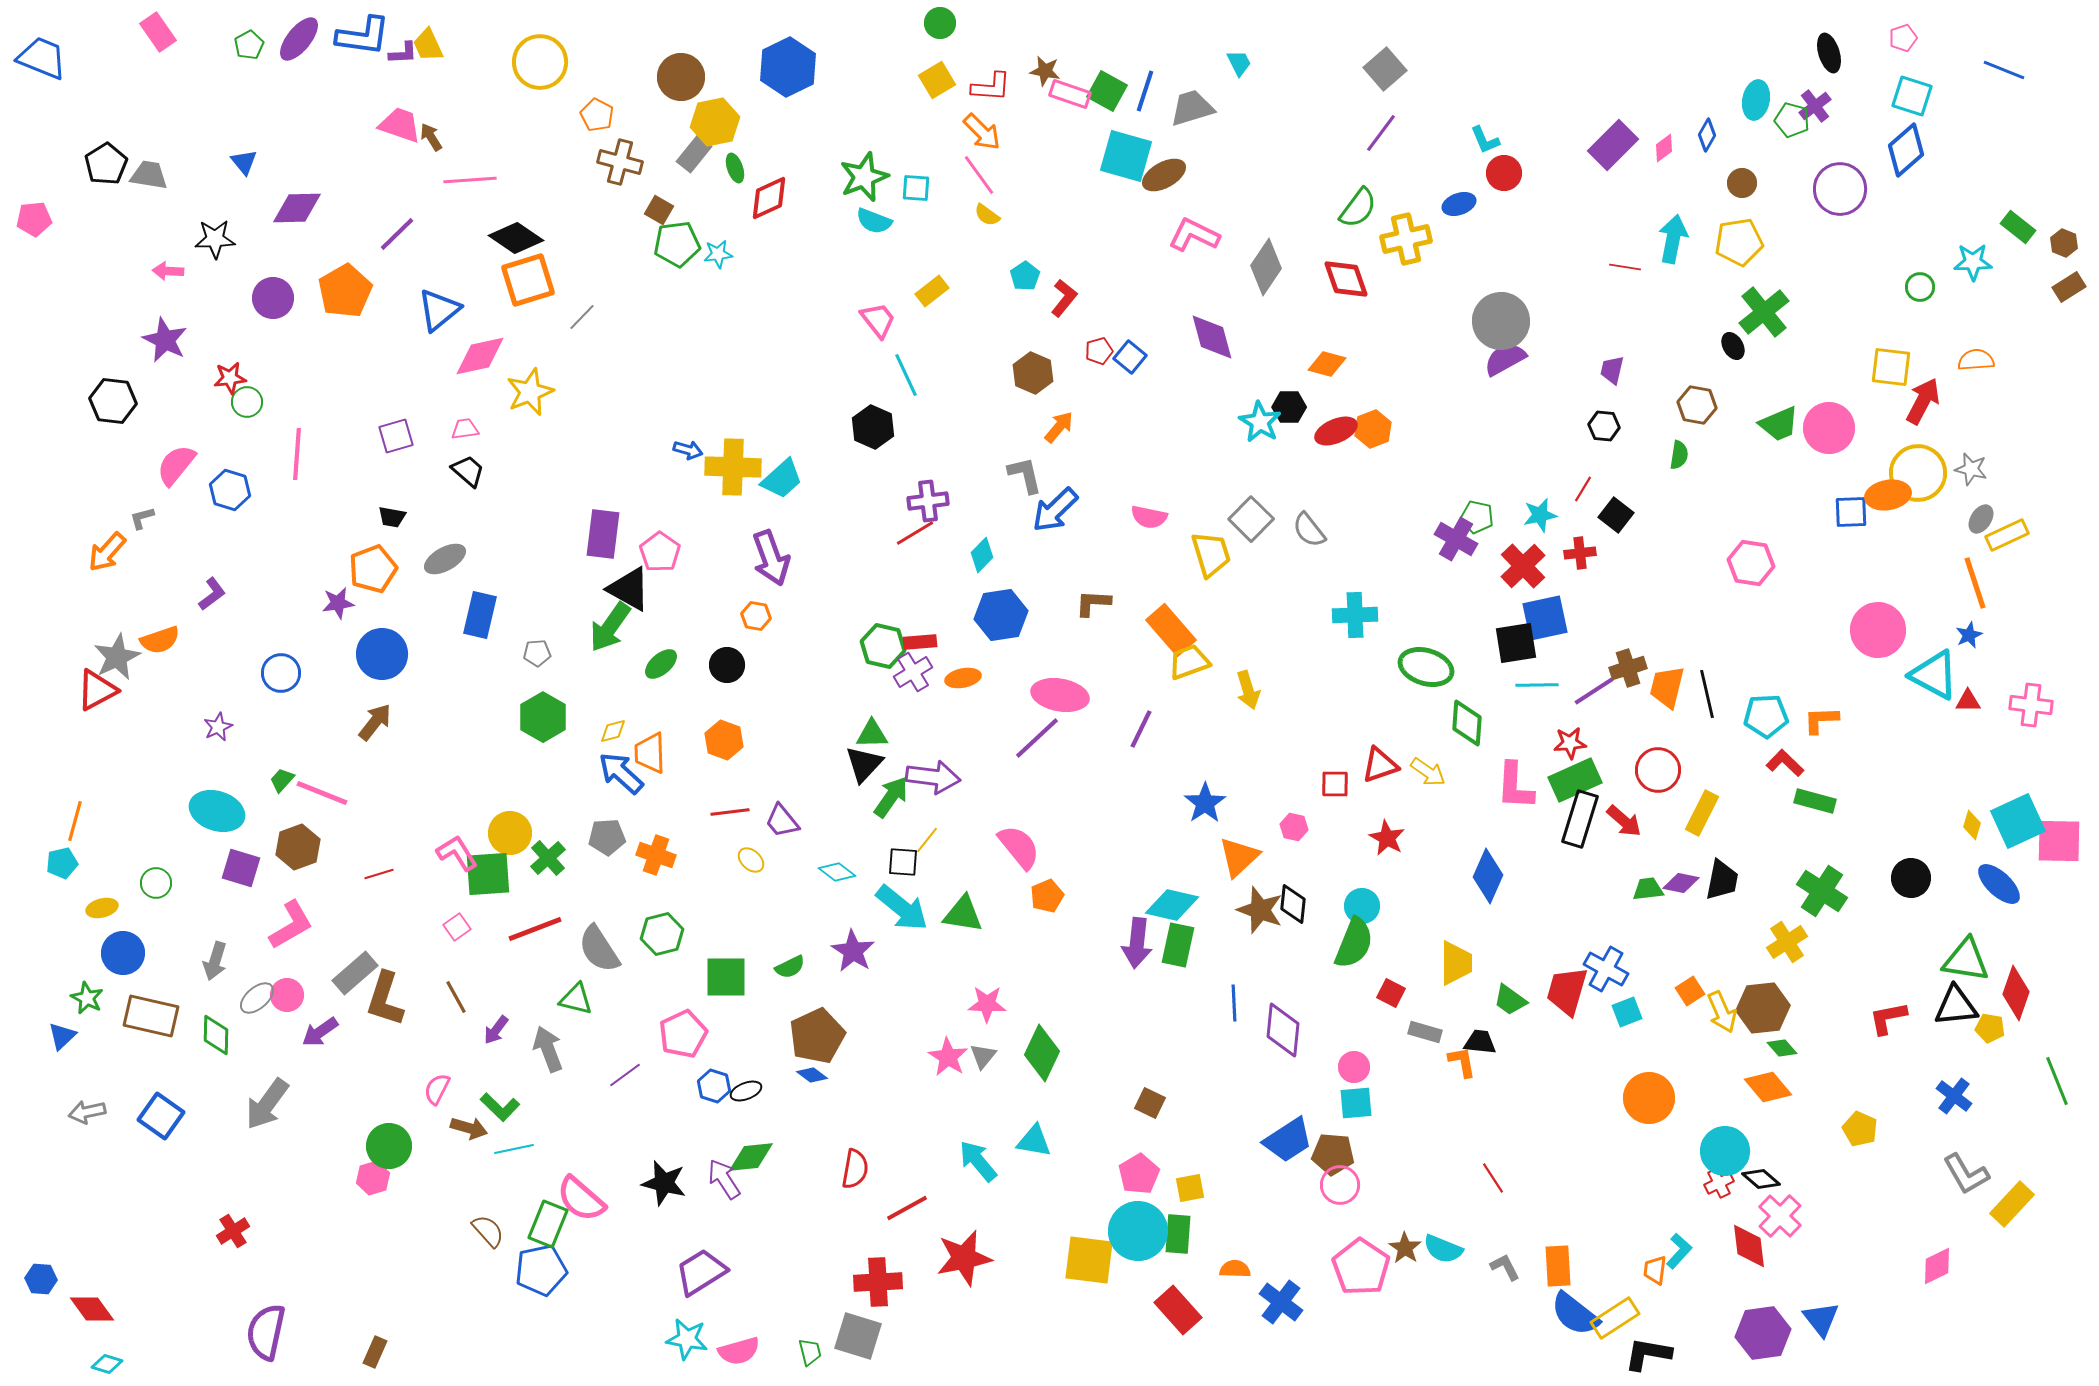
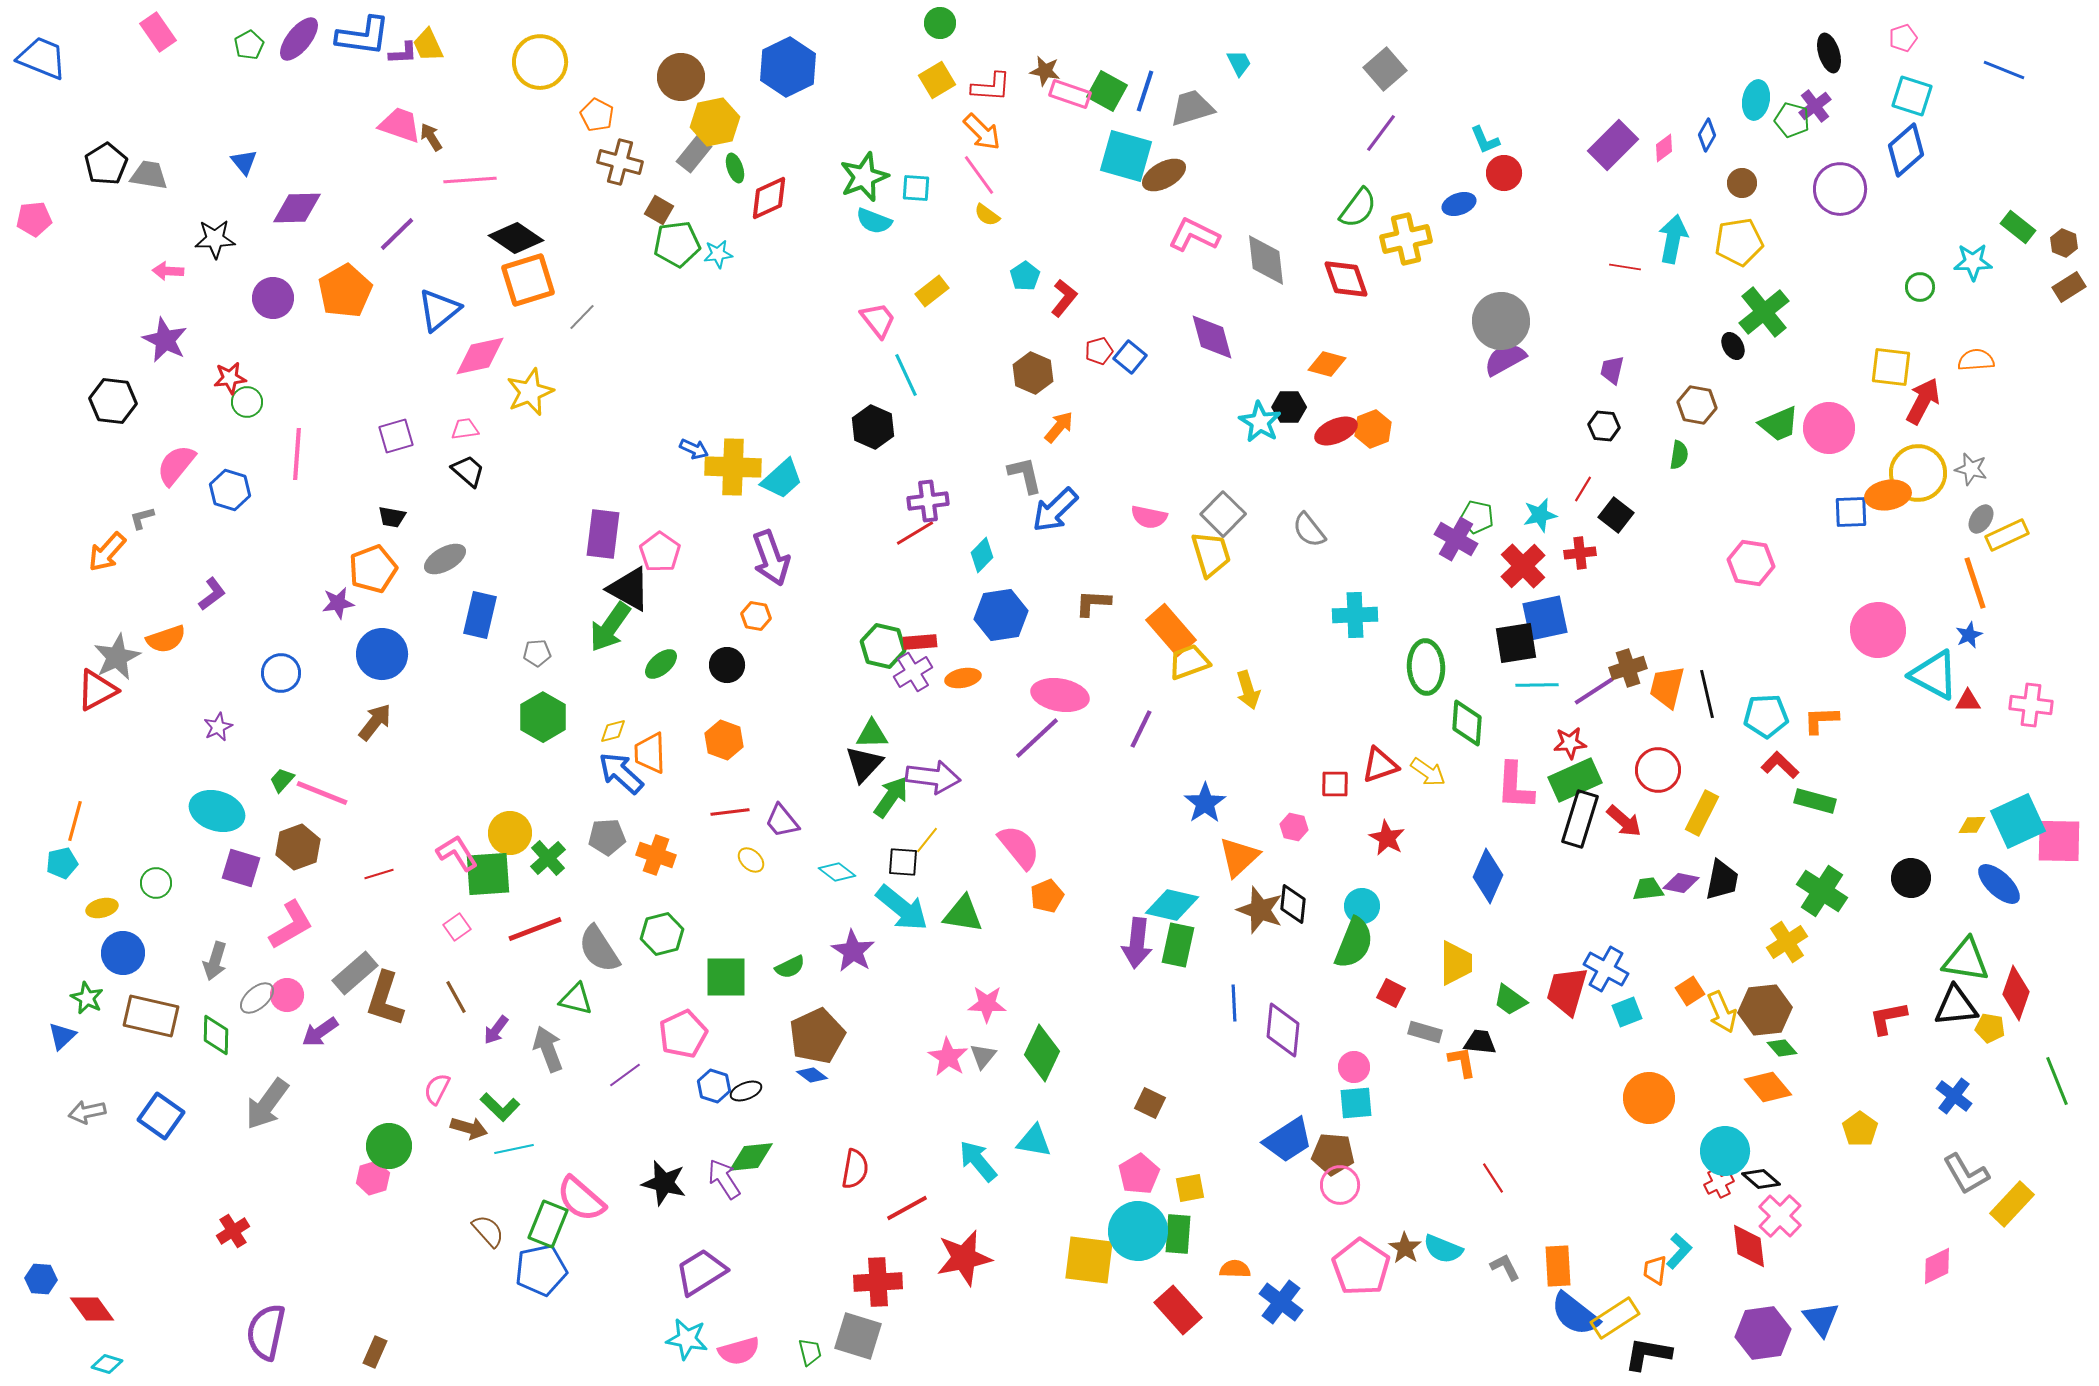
gray diamond at (1266, 267): moved 7 px up; rotated 40 degrees counterclockwise
blue arrow at (688, 450): moved 6 px right, 1 px up; rotated 8 degrees clockwise
gray square at (1251, 519): moved 28 px left, 5 px up
orange semicircle at (160, 640): moved 6 px right, 1 px up
green ellipse at (1426, 667): rotated 70 degrees clockwise
red L-shape at (1785, 763): moved 5 px left, 2 px down
yellow diamond at (1972, 825): rotated 72 degrees clockwise
brown hexagon at (1763, 1008): moved 2 px right, 2 px down
yellow pentagon at (1860, 1129): rotated 12 degrees clockwise
